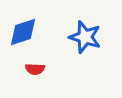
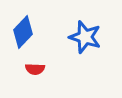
blue diamond: rotated 28 degrees counterclockwise
